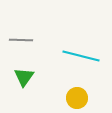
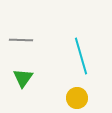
cyan line: rotated 60 degrees clockwise
green triangle: moved 1 px left, 1 px down
